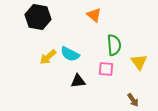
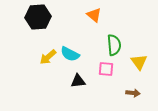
black hexagon: rotated 15 degrees counterclockwise
brown arrow: moved 7 px up; rotated 48 degrees counterclockwise
